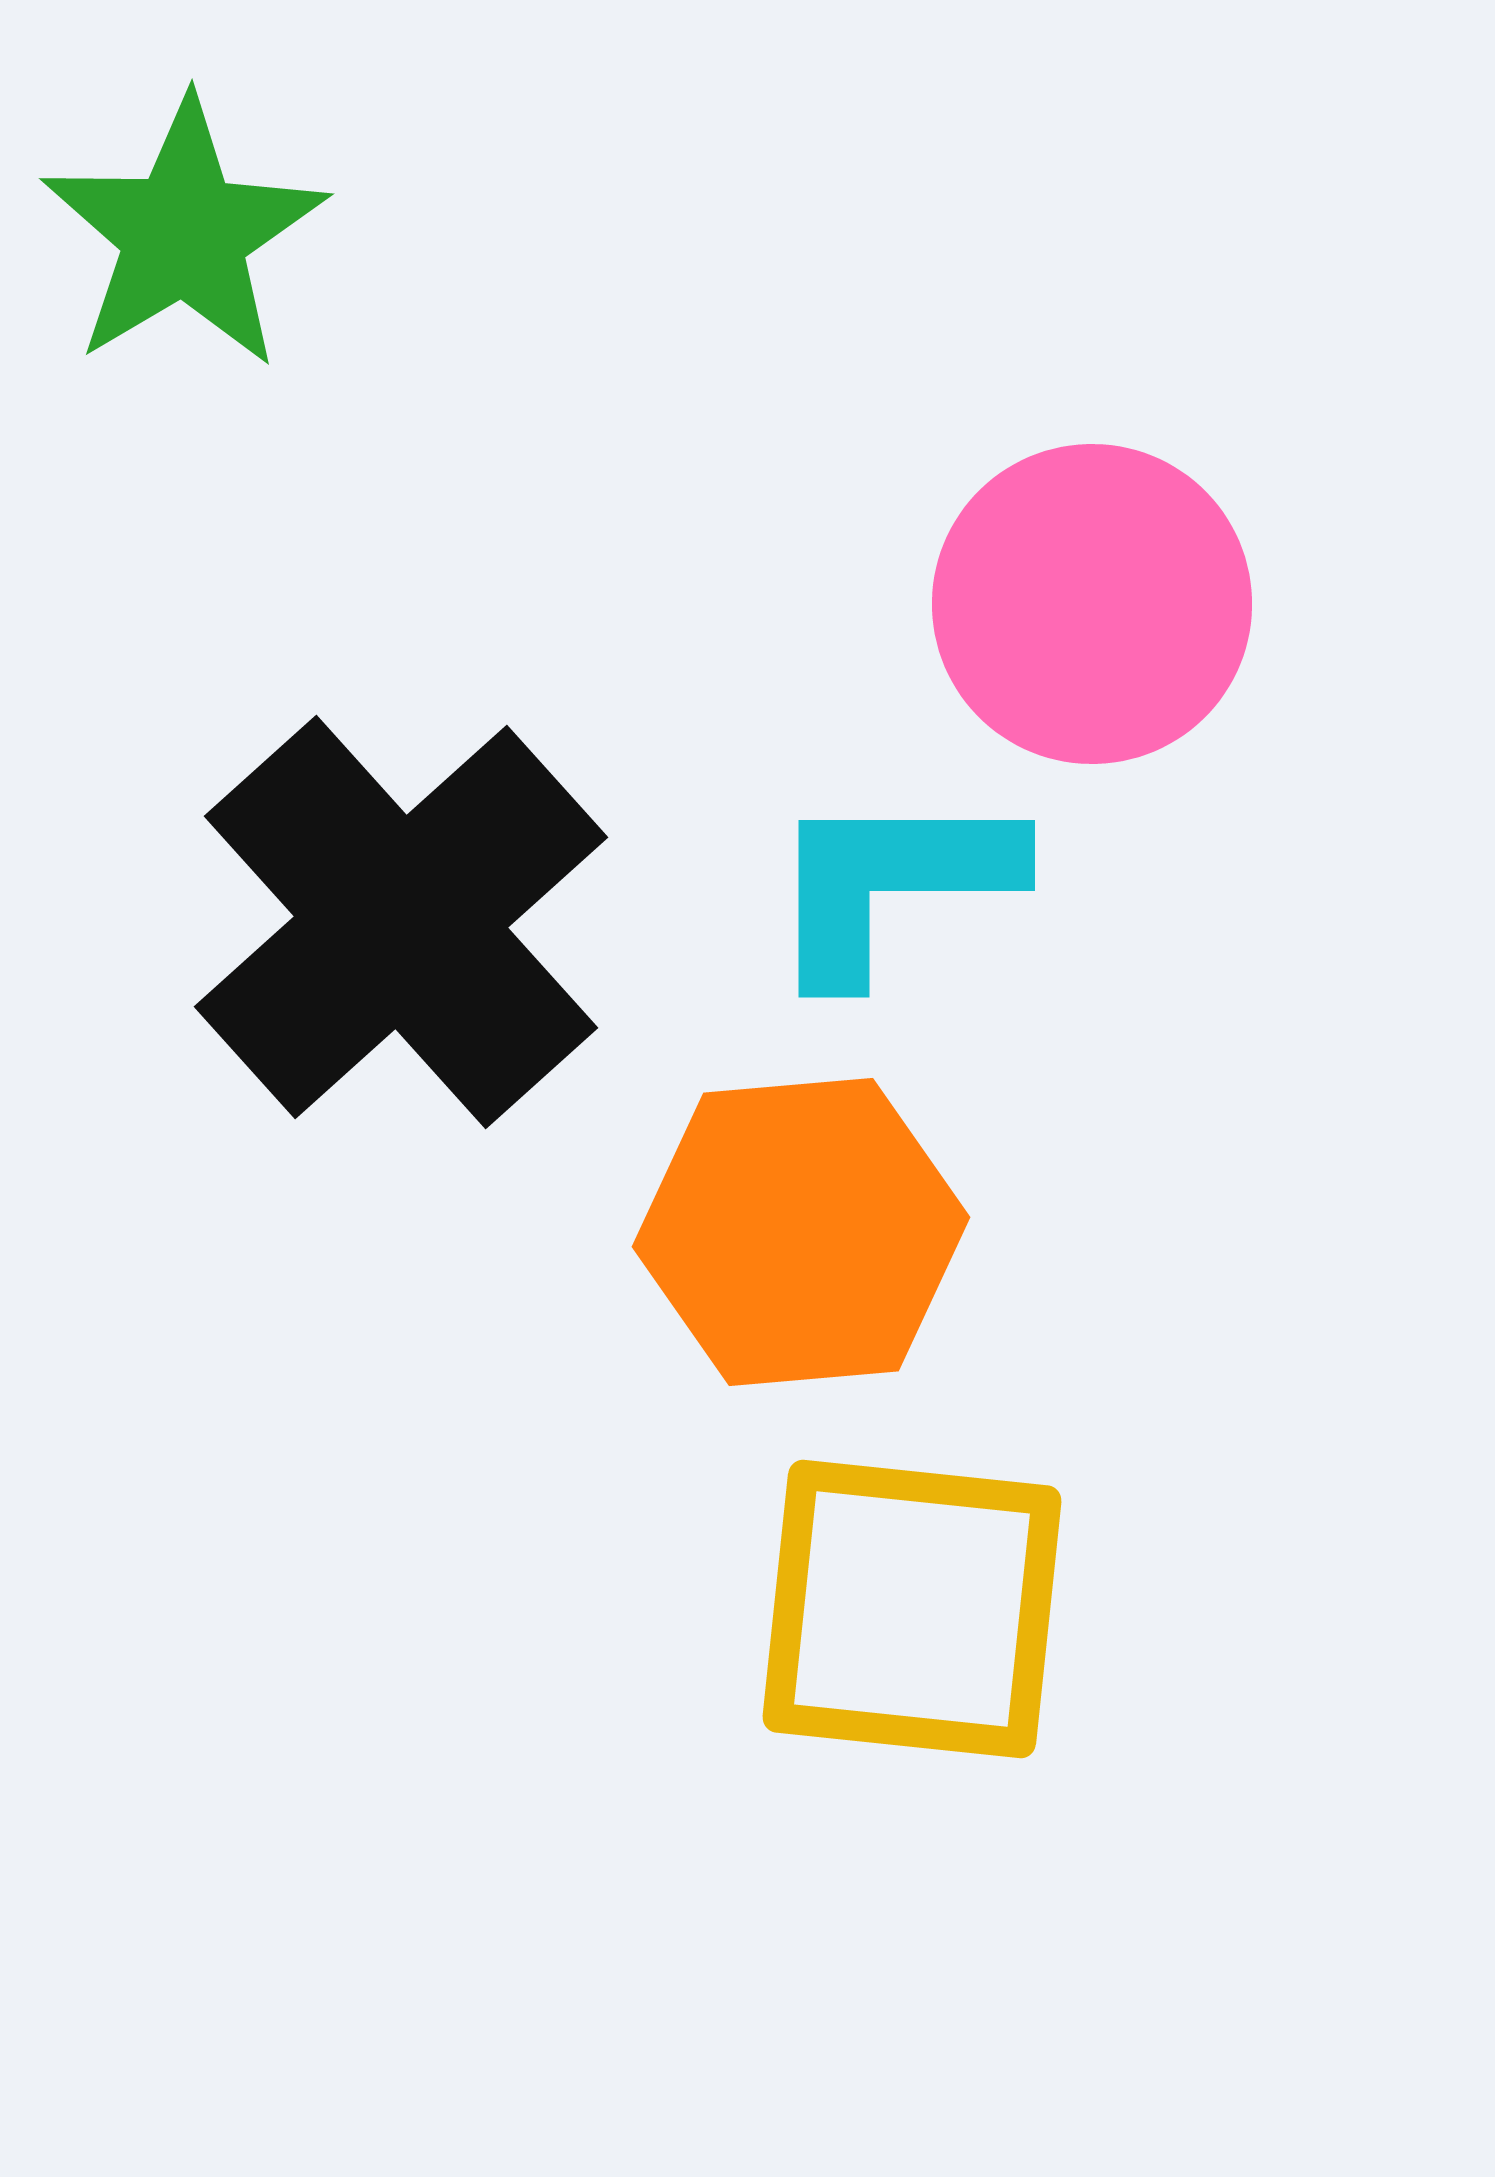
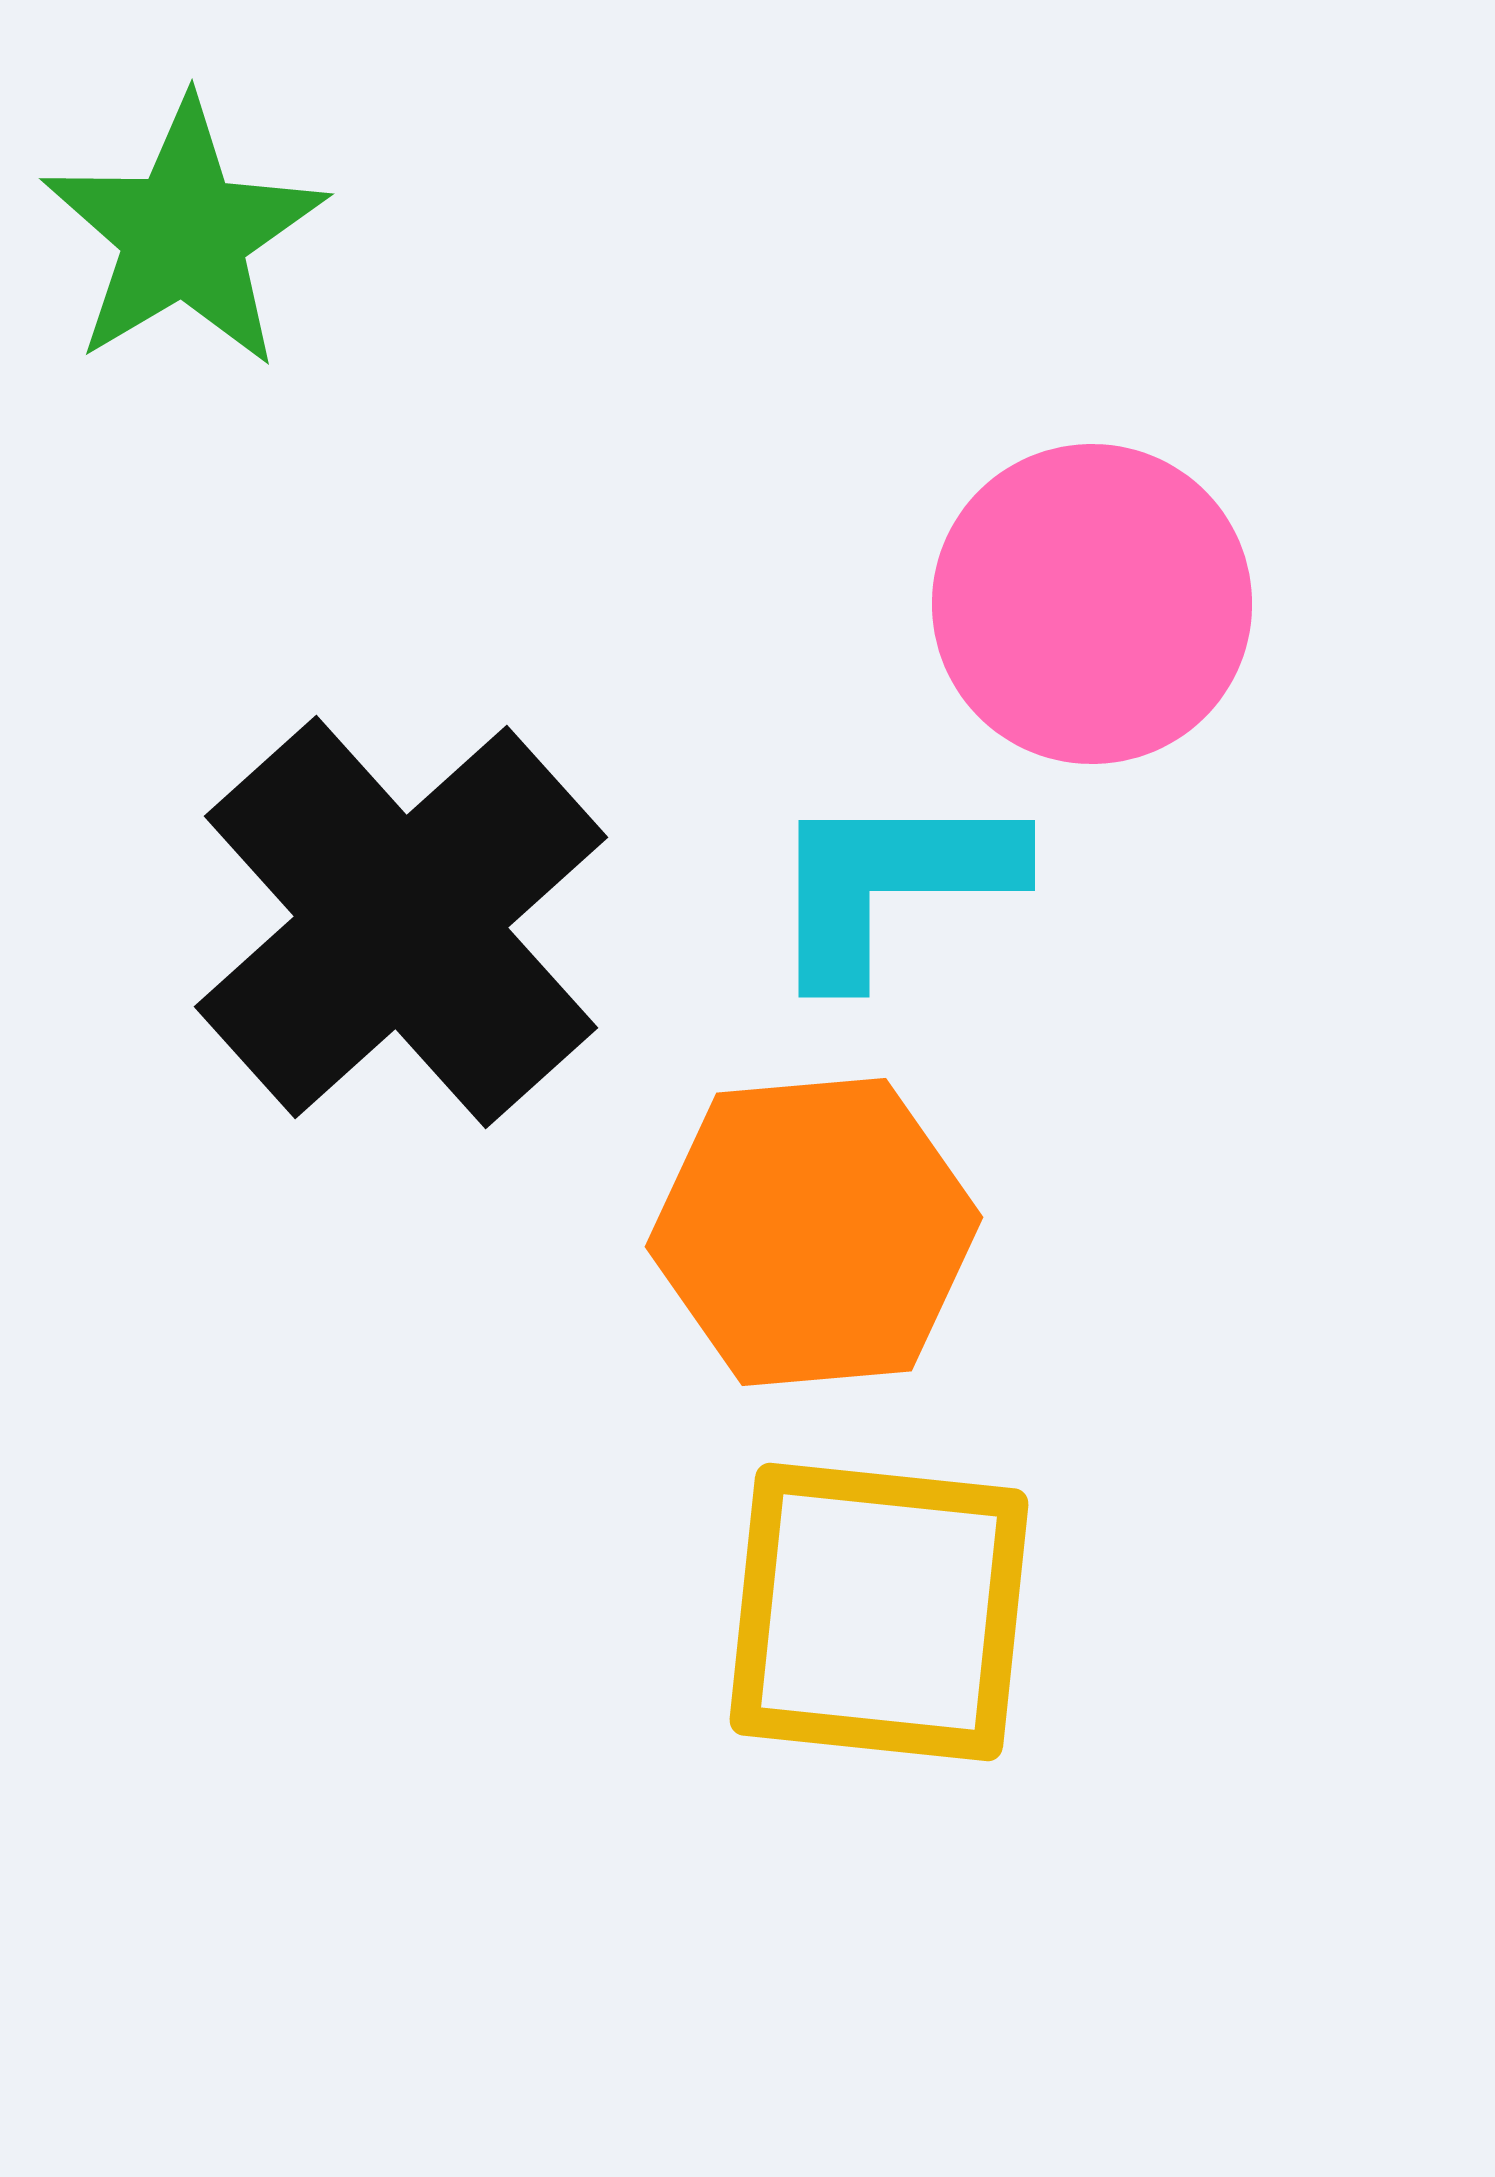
orange hexagon: moved 13 px right
yellow square: moved 33 px left, 3 px down
